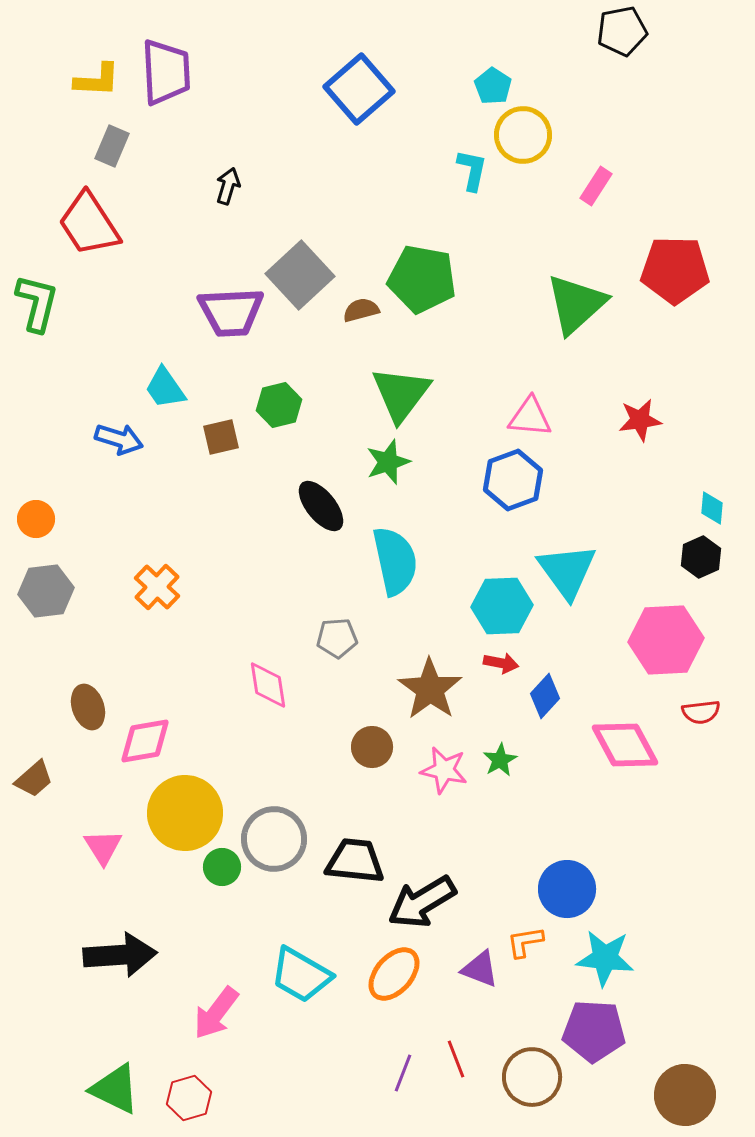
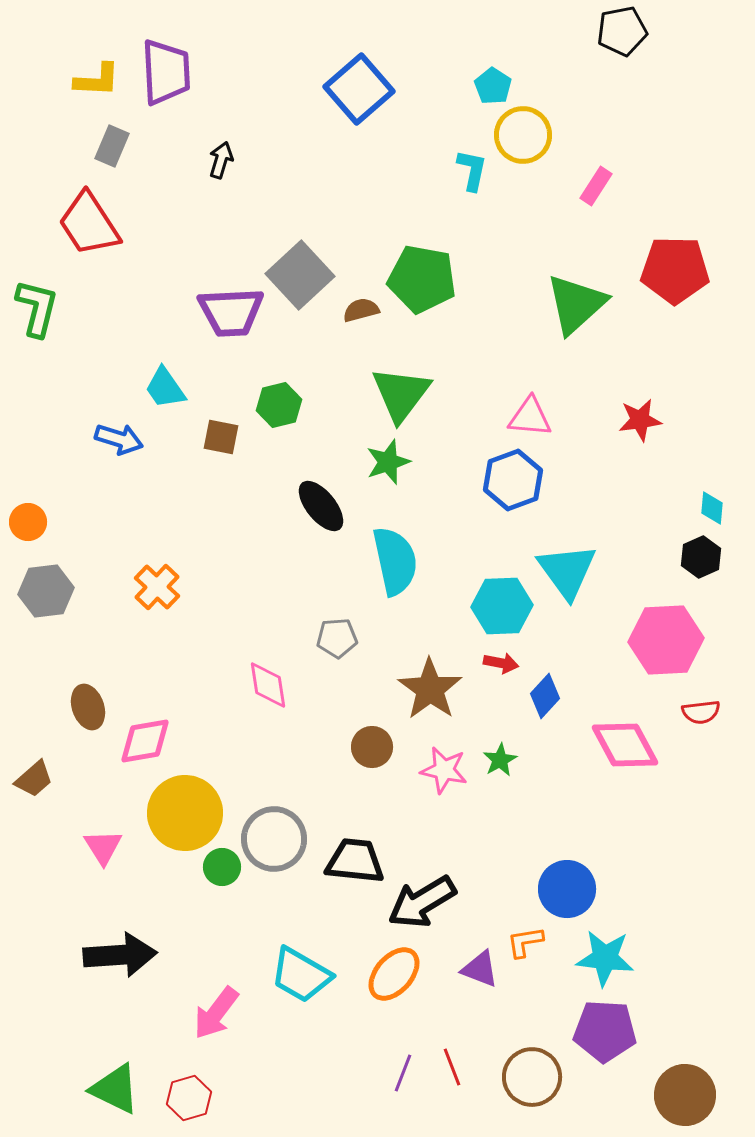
black arrow at (228, 186): moved 7 px left, 26 px up
green L-shape at (37, 303): moved 5 px down
brown square at (221, 437): rotated 24 degrees clockwise
orange circle at (36, 519): moved 8 px left, 3 px down
purple pentagon at (594, 1031): moved 11 px right
red line at (456, 1059): moved 4 px left, 8 px down
